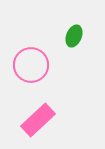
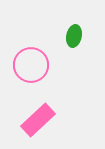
green ellipse: rotated 10 degrees counterclockwise
